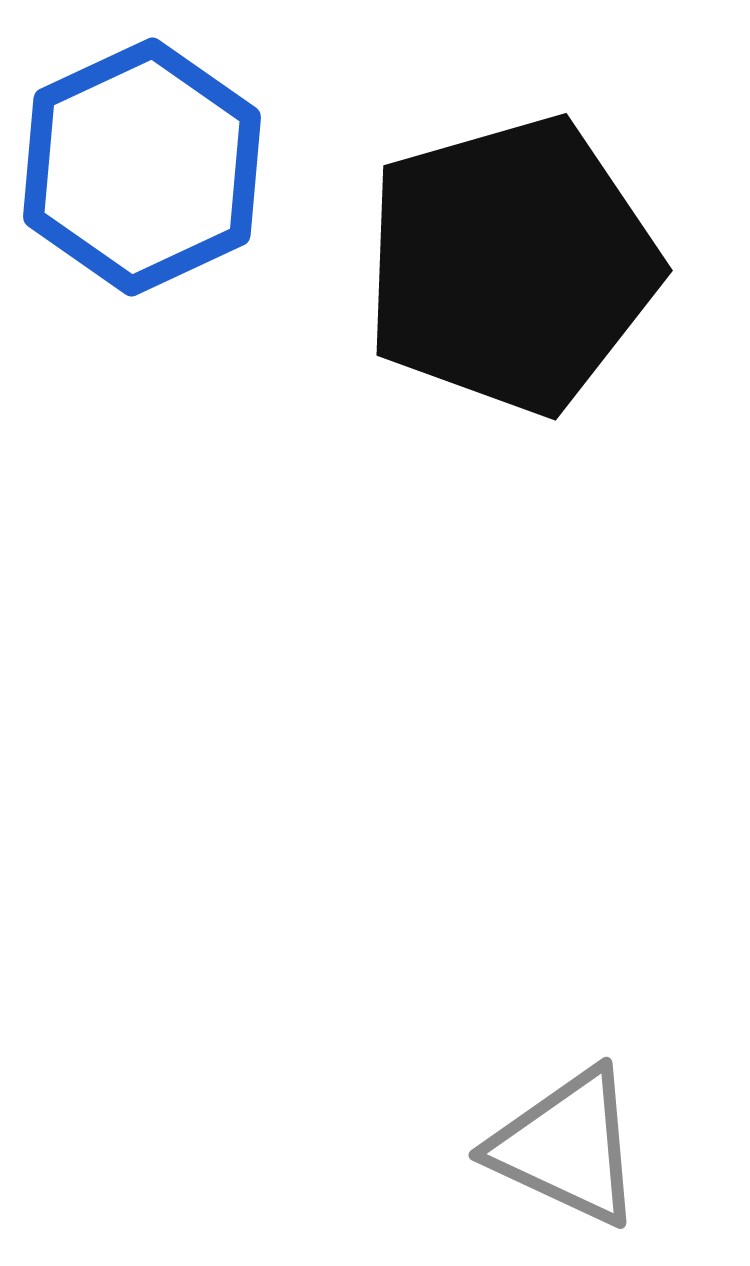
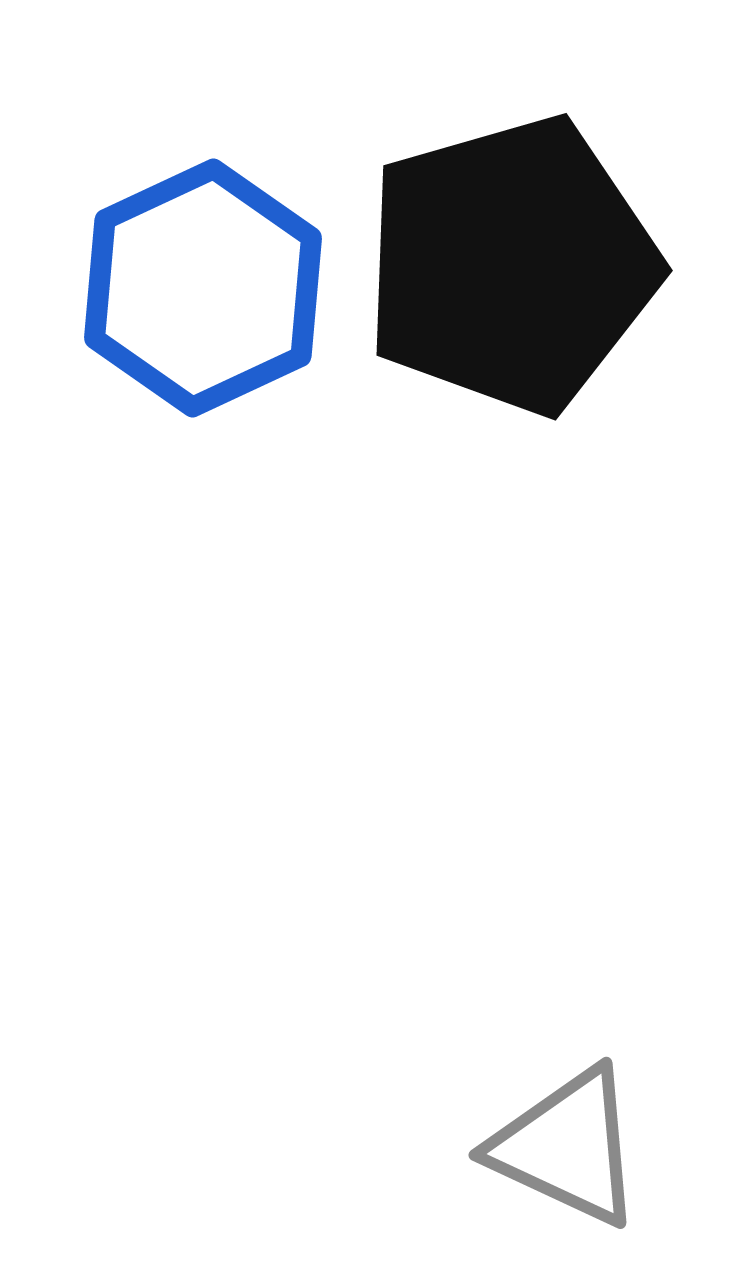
blue hexagon: moved 61 px right, 121 px down
